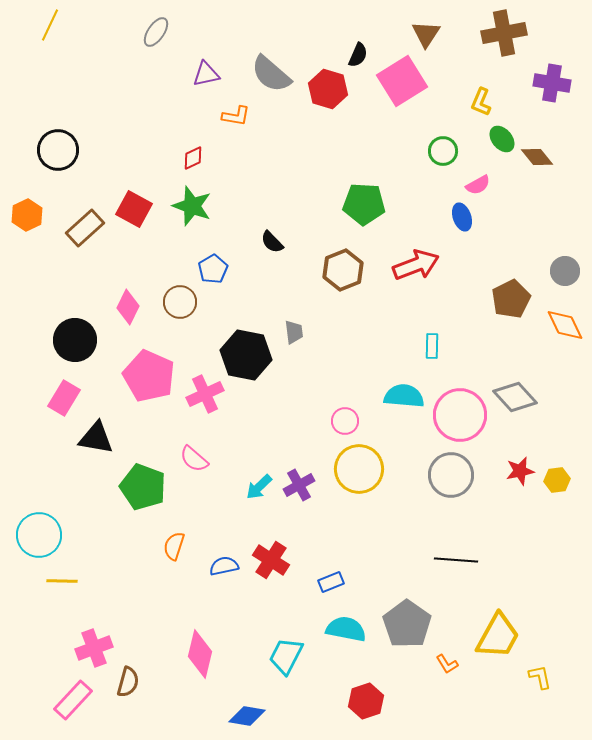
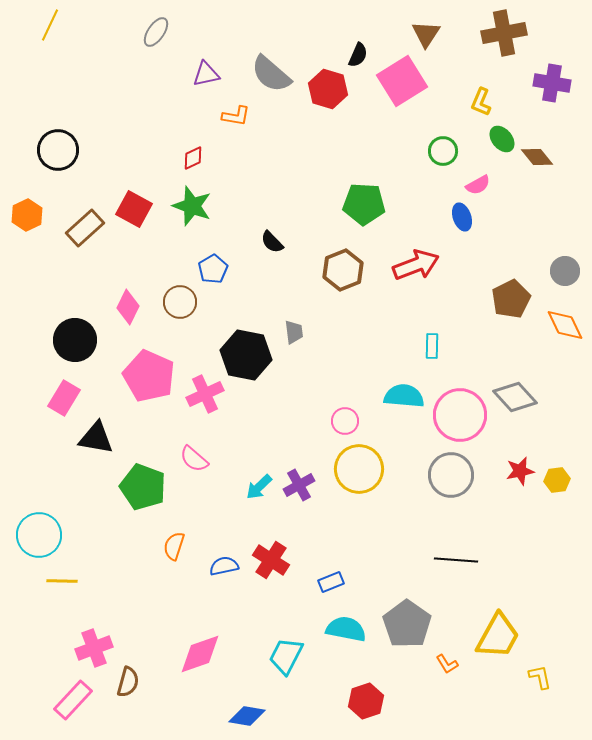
pink diamond at (200, 654): rotated 57 degrees clockwise
